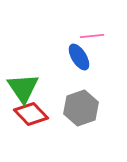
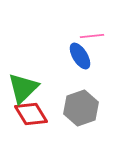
blue ellipse: moved 1 px right, 1 px up
green triangle: rotated 20 degrees clockwise
red diamond: rotated 12 degrees clockwise
